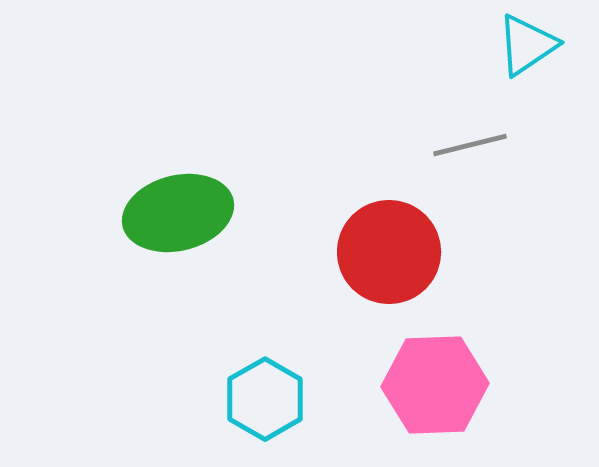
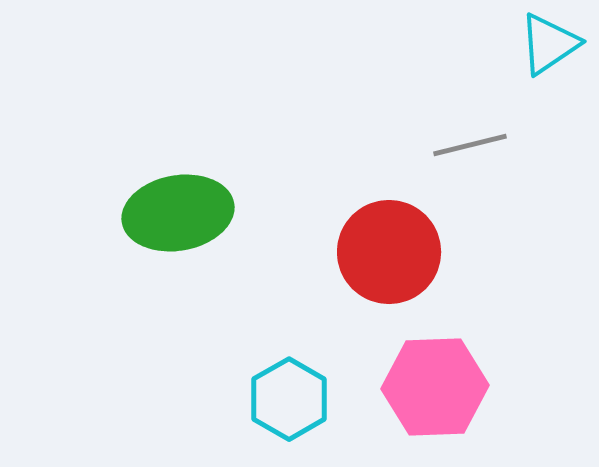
cyan triangle: moved 22 px right, 1 px up
green ellipse: rotated 4 degrees clockwise
pink hexagon: moved 2 px down
cyan hexagon: moved 24 px right
